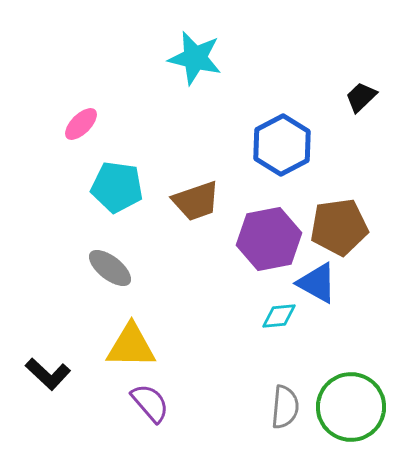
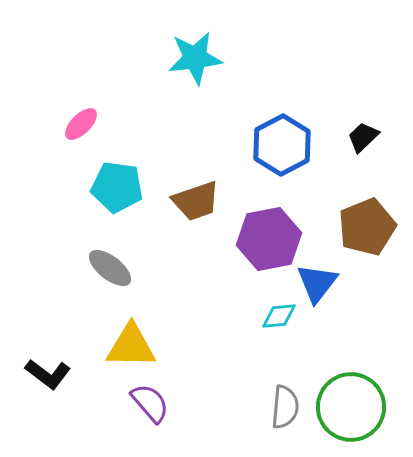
cyan star: rotated 20 degrees counterclockwise
black trapezoid: moved 2 px right, 40 px down
brown pentagon: moved 28 px right; rotated 14 degrees counterclockwise
blue triangle: rotated 39 degrees clockwise
black L-shape: rotated 6 degrees counterclockwise
